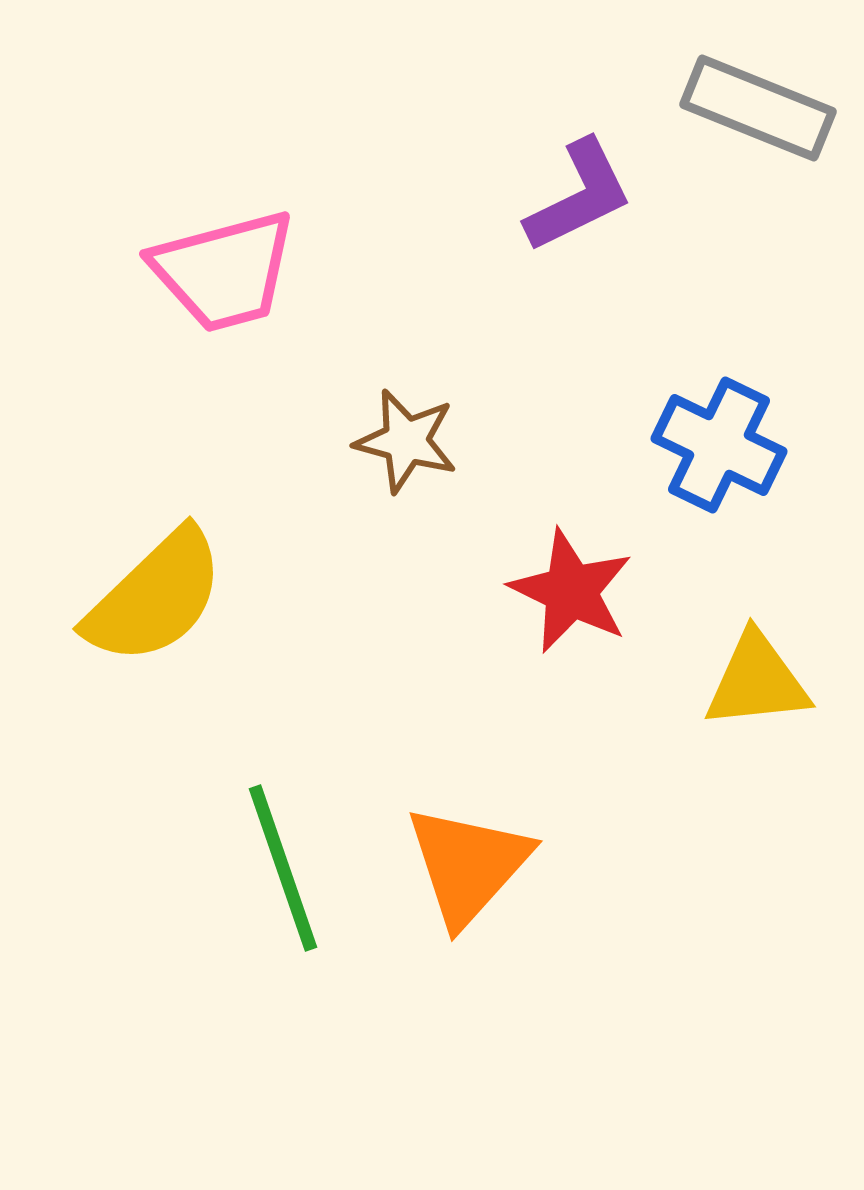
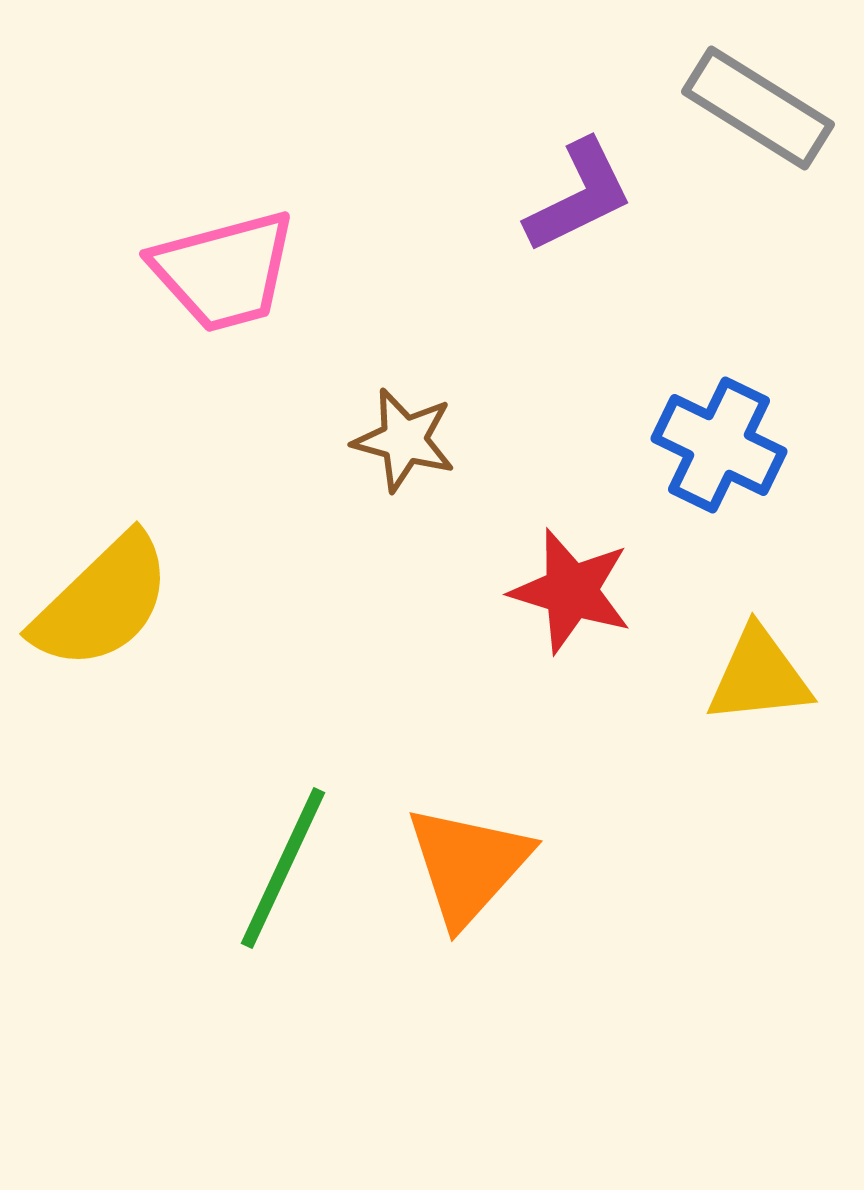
gray rectangle: rotated 10 degrees clockwise
brown star: moved 2 px left, 1 px up
red star: rotated 9 degrees counterclockwise
yellow semicircle: moved 53 px left, 5 px down
yellow triangle: moved 2 px right, 5 px up
green line: rotated 44 degrees clockwise
